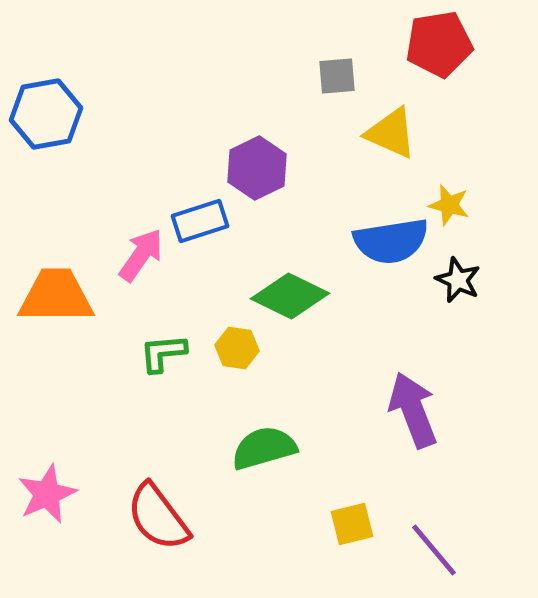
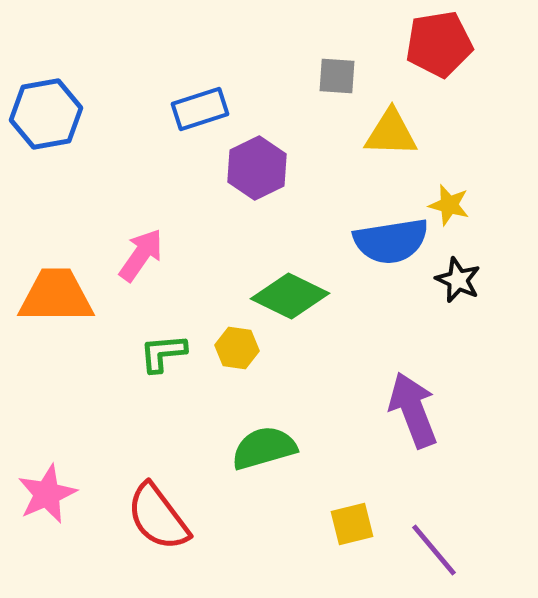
gray square: rotated 9 degrees clockwise
yellow triangle: rotated 22 degrees counterclockwise
blue rectangle: moved 112 px up
